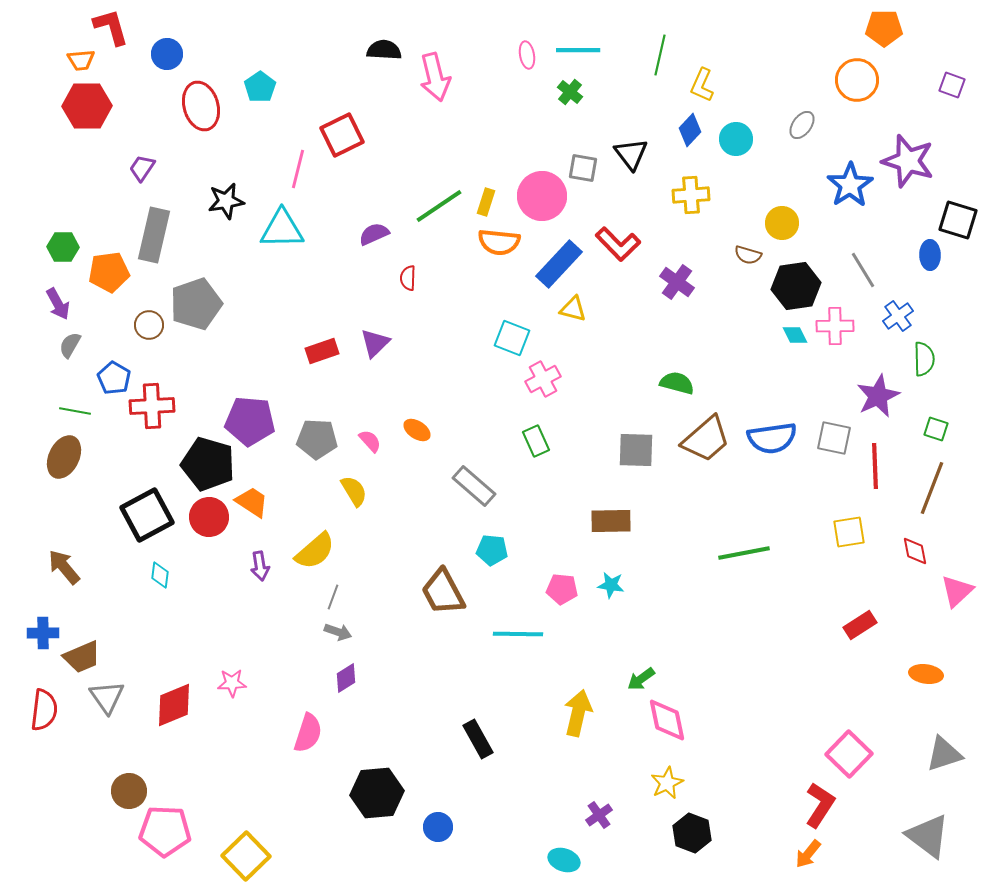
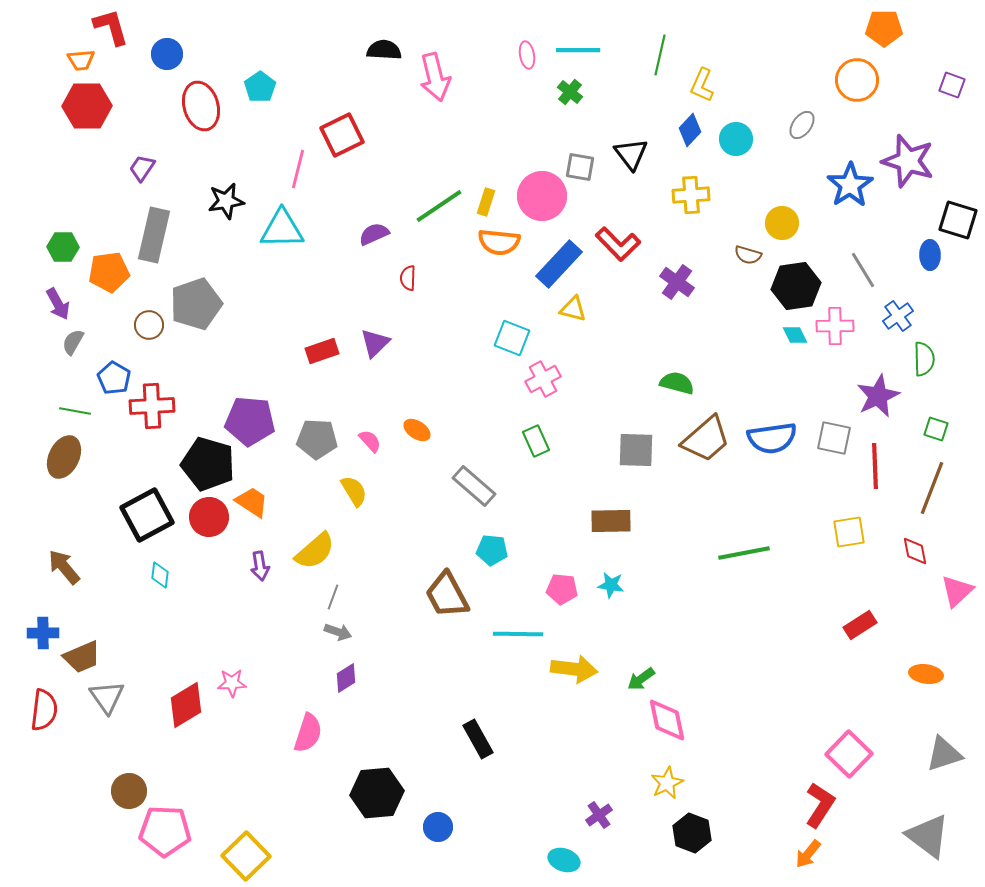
gray square at (583, 168): moved 3 px left, 1 px up
gray semicircle at (70, 345): moved 3 px right, 3 px up
brown trapezoid at (443, 592): moved 4 px right, 3 px down
red diamond at (174, 705): moved 12 px right; rotated 9 degrees counterclockwise
yellow arrow at (578, 713): moved 4 px left, 44 px up; rotated 84 degrees clockwise
